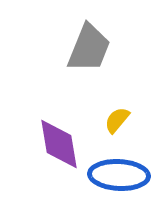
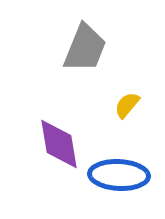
gray trapezoid: moved 4 px left
yellow semicircle: moved 10 px right, 15 px up
